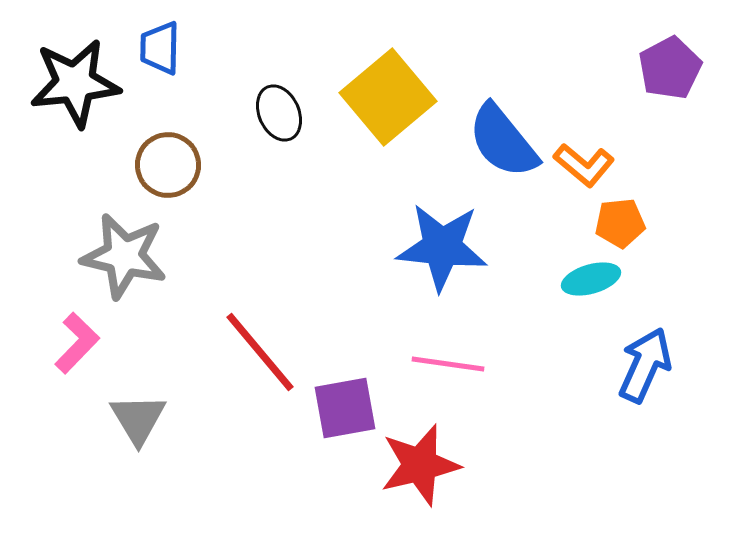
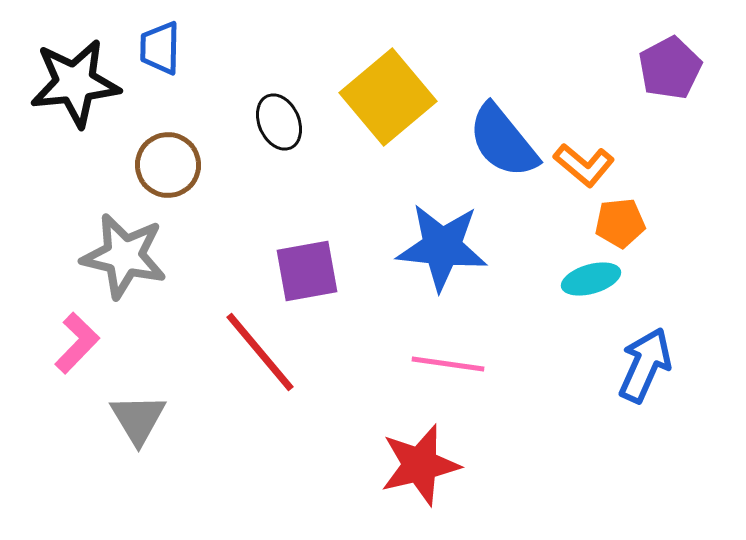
black ellipse: moved 9 px down
purple square: moved 38 px left, 137 px up
